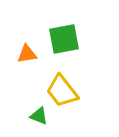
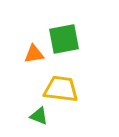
orange triangle: moved 7 px right
yellow trapezoid: moved 1 px left, 2 px up; rotated 135 degrees clockwise
